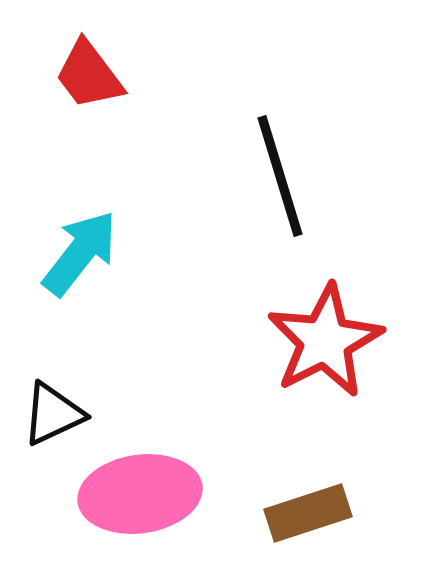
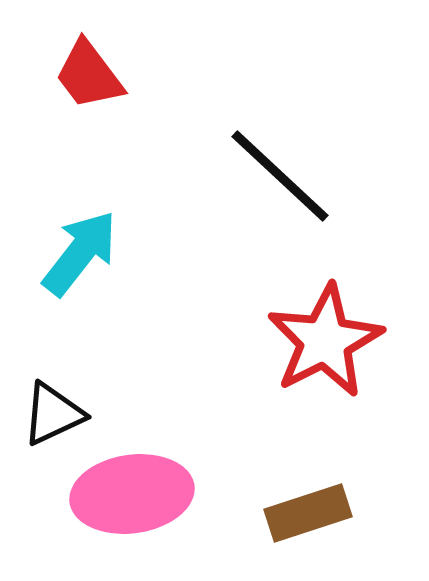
black line: rotated 30 degrees counterclockwise
pink ellipse: moved 8 px left
